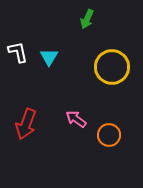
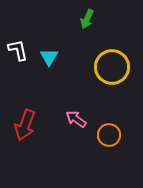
white L-shape: moved 2 px up
red arrow: moved 1 px left, 1 px down
